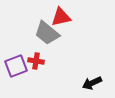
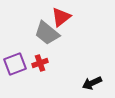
red triangle: rotated 25 degrees counterclockwise
red cross: moved 4 px right, 2 px down; rotated 28 degrees counterclockwise
purple square: moved 1 px left, 2 px up
